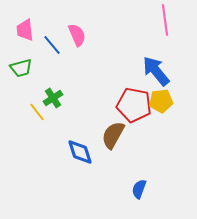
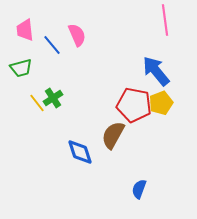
yellow pentagon: moved 2 px down; rotated 15 degrees counterclockwise
yellow line: moved 9 px up
